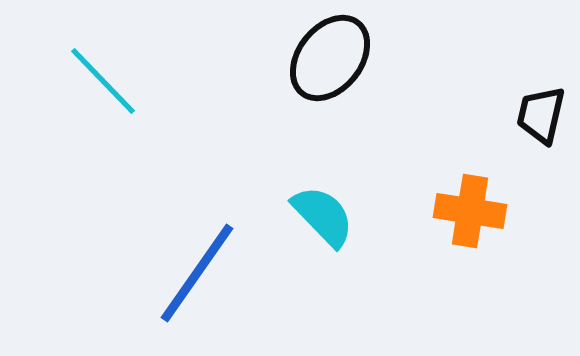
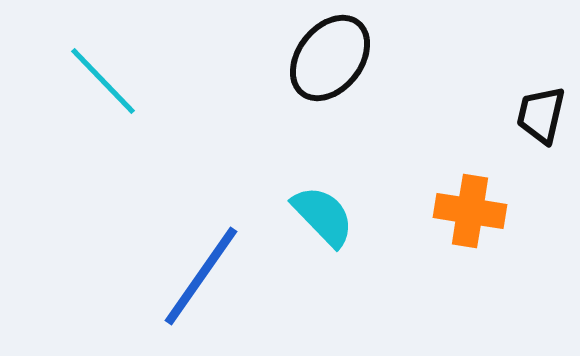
blue line: moved 4 px right, 3 px down
